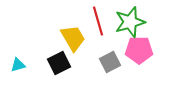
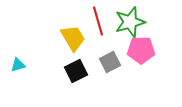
pink pentagon: moved 2 px right
black square: moved 17 px right, 8 px down
